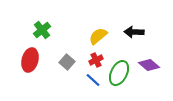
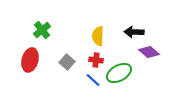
yellow semicircle: rotated 48 degrees counterclockwise
red cross: rotated 32 degrees clockwise
purple diamond: moved 13 px up
green ellipse: rotated 35 degrees clockwise
